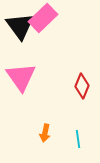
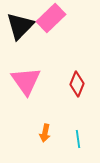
pink rectangle: moved 8 px right
black triangle: rotated 20 degrees clockwise
pink triangle: moved 5 px right, 4 px down
red diamond: moved 5 px left, 2 px up
